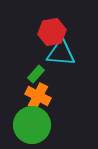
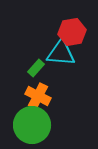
red hexagon: moved 20 px right
green rectangle: moved 6 px up
